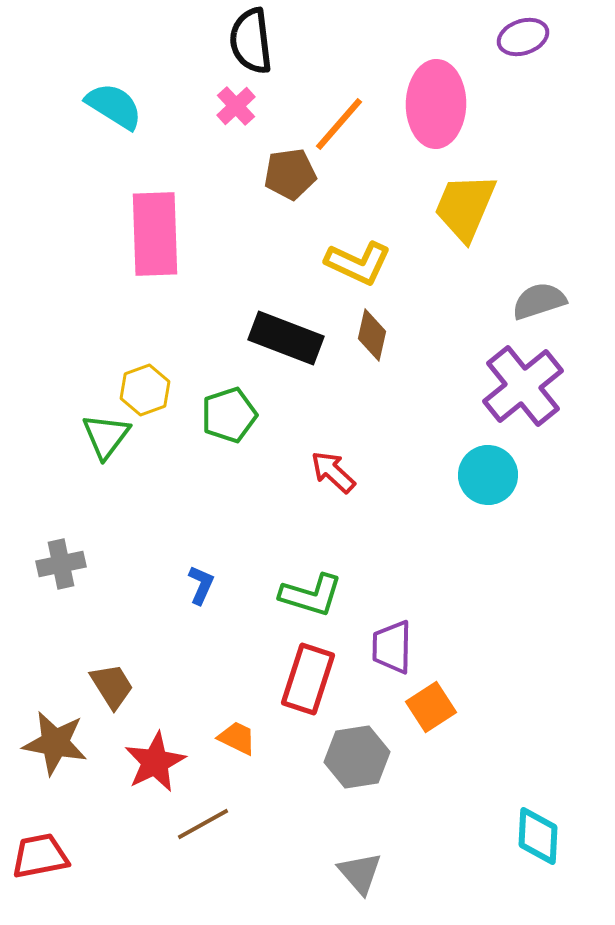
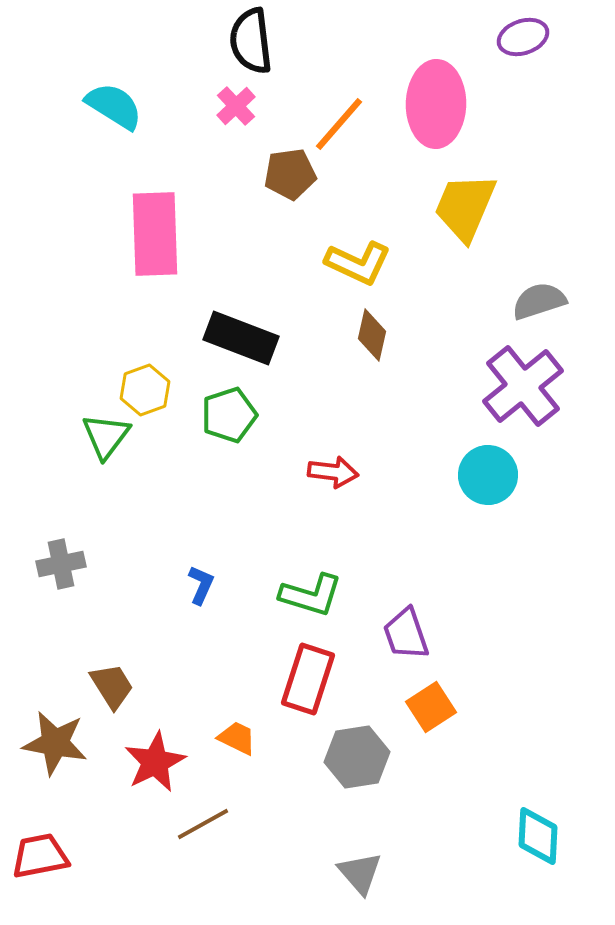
black rectangle: moved 45 px left
red arrow: rotated 144 degrees clockwise
purple trapezoid: moved 14 px right, 13 px up; rotated 20 degrees counterclockwise
